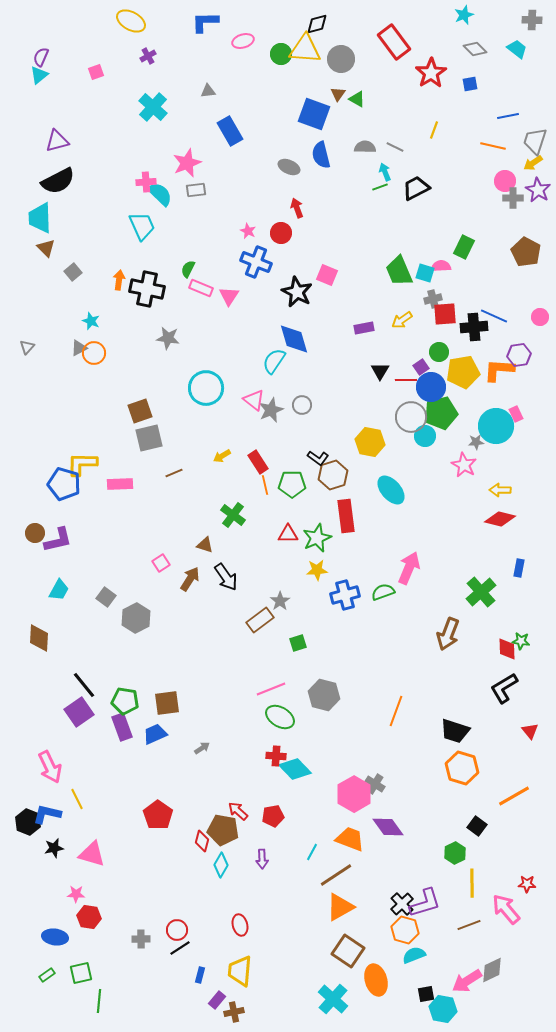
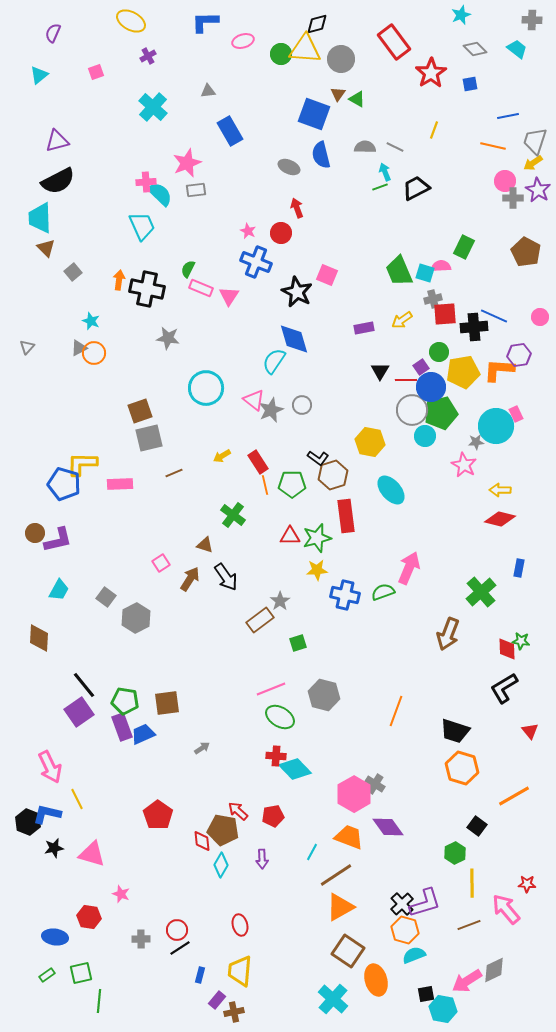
cyan star at (464, 15): moved 3 px left
purple semicircle at (41, 57): moved 12 px right, 24 px up
gray circle at (411, 417): moved 1 px right, 7 px up
red triangle at (288, 534): moved 2 px right, 2 px down
green star at (317, 538): rotated 8 degrees clockwise
blue cross at (345, 595): rotated 28 degrees clockwise
blue trapezoid at (155, 734): moved 12 px left
orange trapezoid at (350, 839): moved 1 px left, 2 px up
red diamond at (202, 841): rotated 20 degrees counterclockwise
pink star at (76, 894): moved 45 px right; rotated 18 degrees clockwise
gray diamond at (492, 970): moved 2 px right
